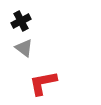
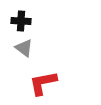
black cross: rotated 30 degrees clockwise
